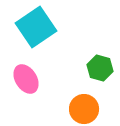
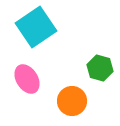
pink ellipse: moved 1 px right
orange circle: moved 12 px left, 8 px up
